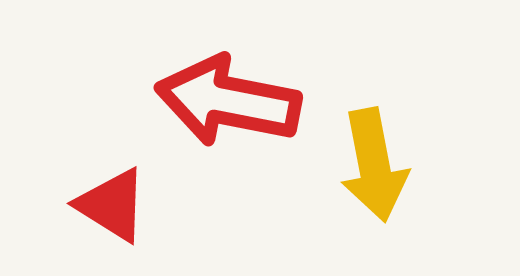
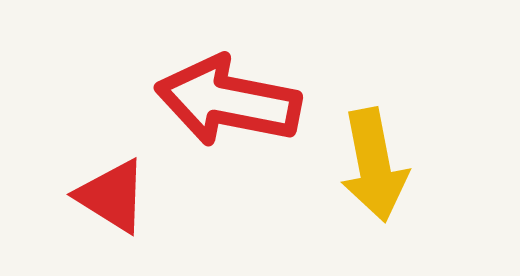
red triangle: moved 9 px up
